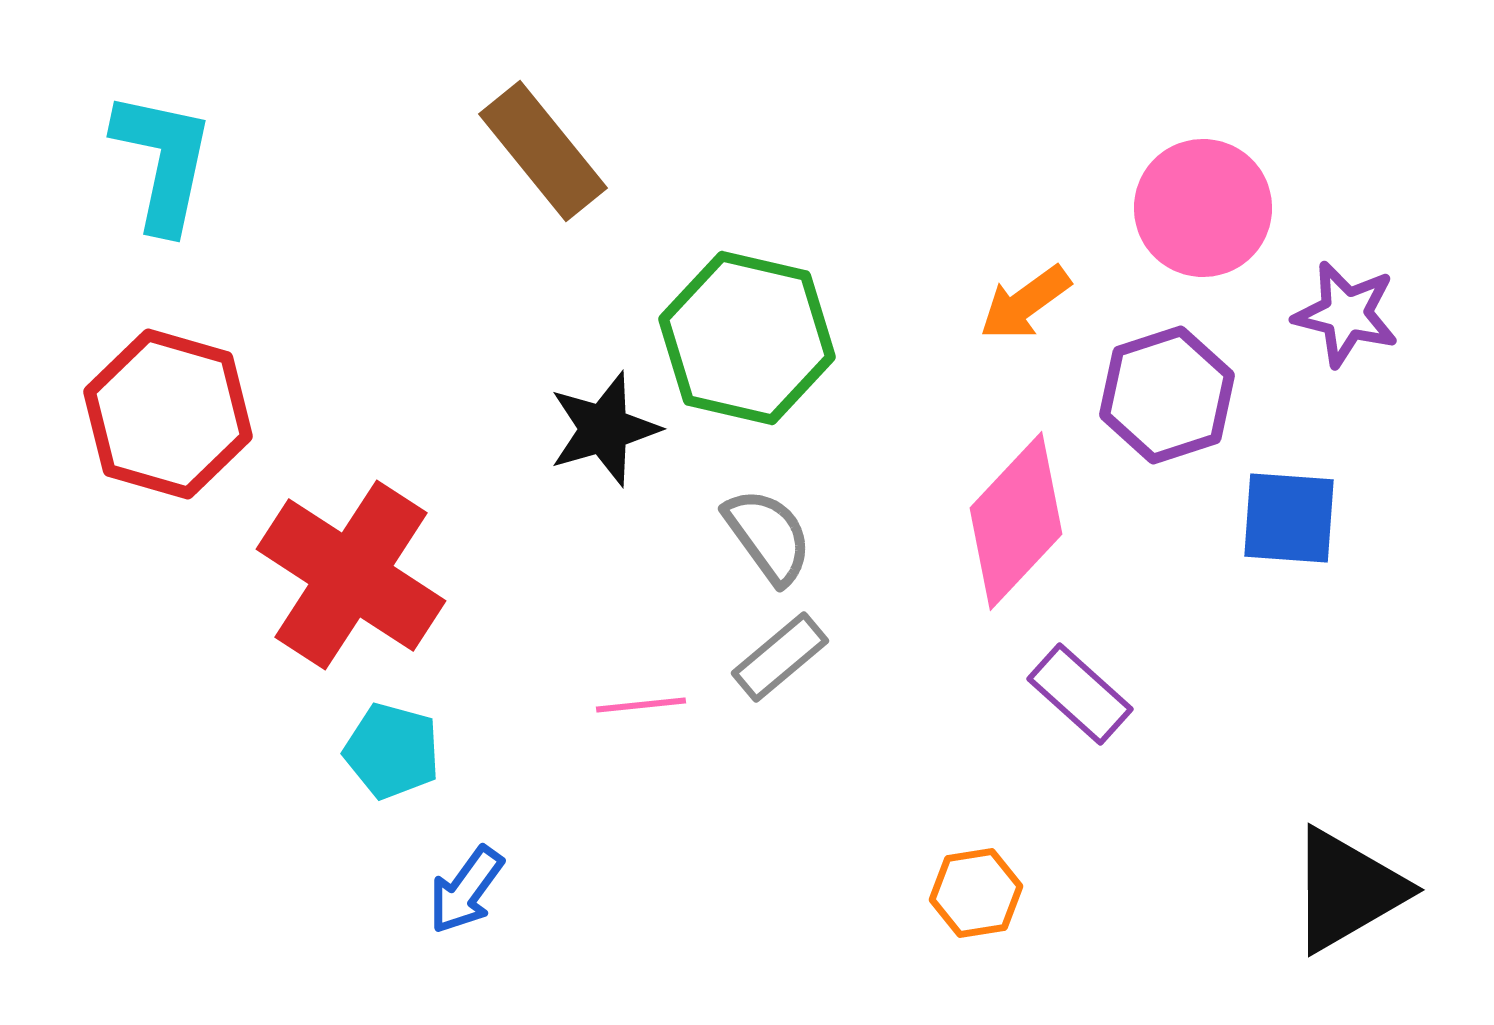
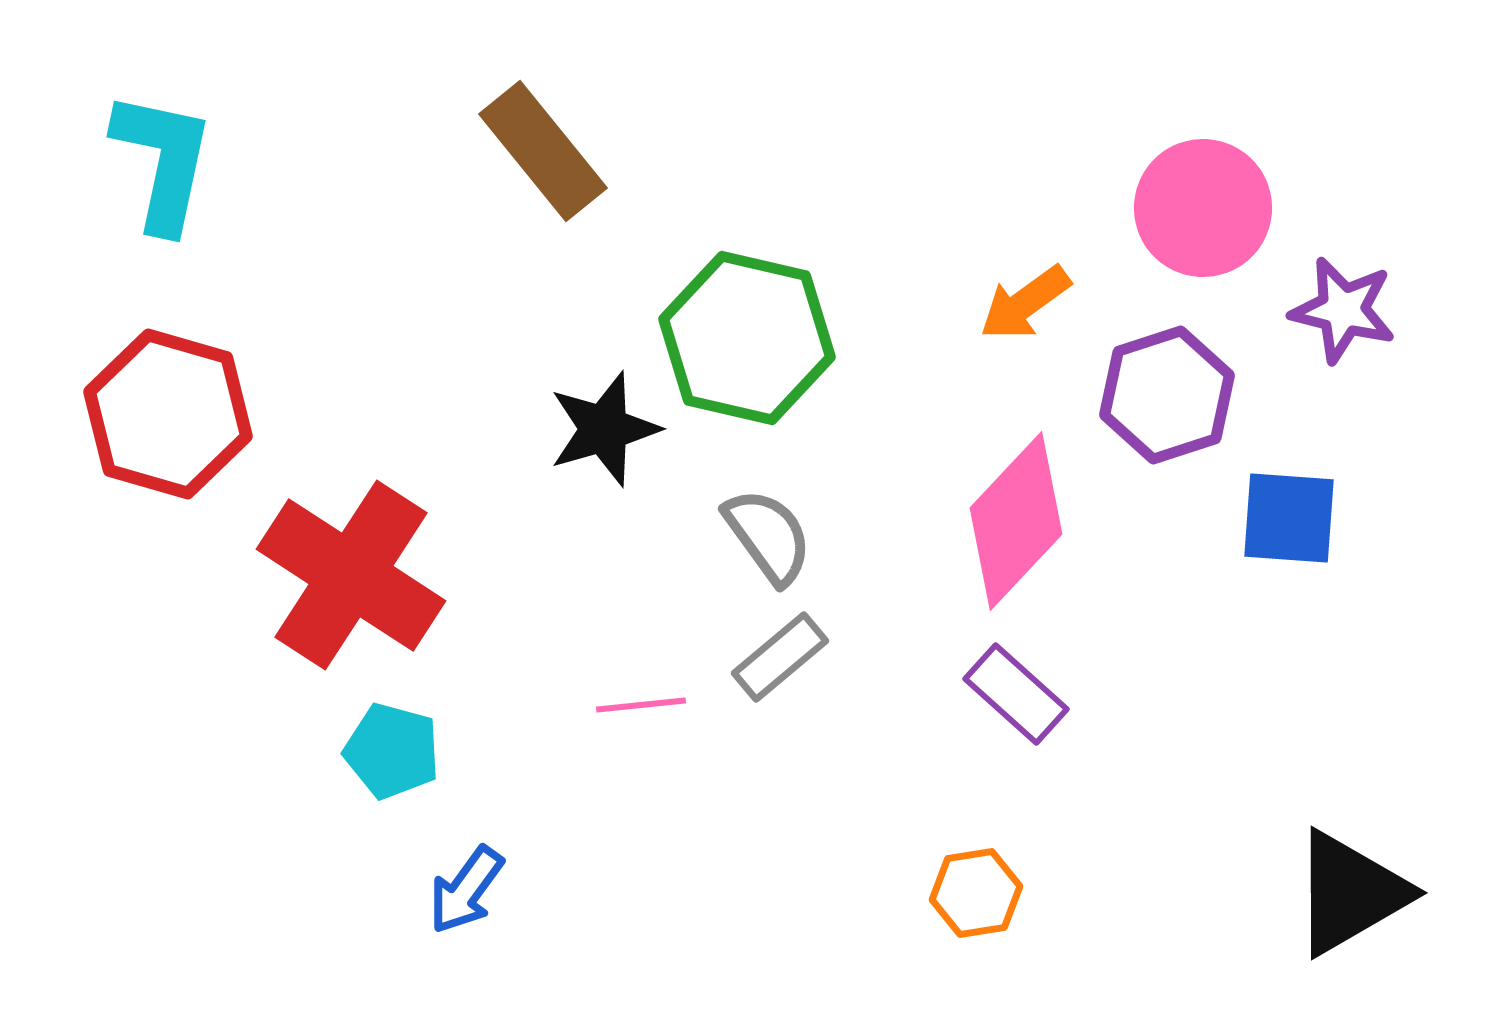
purple star: moved 3 px left, 4 px up
purple rectangle: moved 64 px left
black triangle: moved 3 px right, 3 px down
